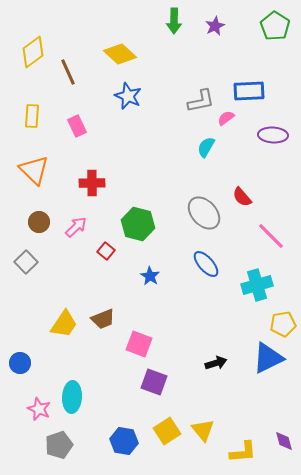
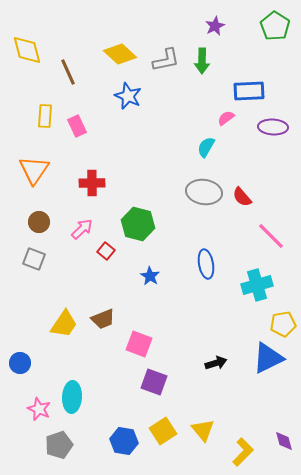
green arrow at (174, 21): moved 28 px right, 40 px down
yellow diamond at (33, 52): moved 6 px left, 2 px up; rotated 68 degrees counterclockwise
gray L-shape at (201, 101): moved 35 px left, 41 px up
yellow rectangle at (32, 116): moved 13 px right
purple ellipse at (273, 135): moved 8 px up
orange triangle at (34, 170): rotated 20 degrees clockwise
gray ellipse at (204, 213): moved 21 px up; rotated 40 degrees counterclockwise
pink arrow at (76, 227): moved 6 px right, 2 px down
gray square at (26, 262): moved 8 px right, 3 px up; rotated 25 degrees counterclockwise
blue ellipse at (206, 264): rotated 32 degrees clockwise
yellow square at (167, 431): moved 4 px left
yellow L-shape at (243, 452): rotated 40 degrees counterclockwise
